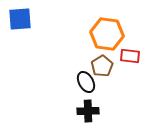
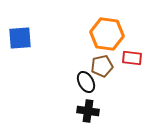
blue square: moved 19 px down
red rectangle: moved 2 px right, 2 px down
brown pentagon: rotated 20 degrees clockwise
black cross: rotated 10 degrees clockwise
